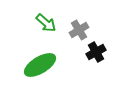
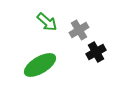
green arrow: moved 1 px right, 1 px up
